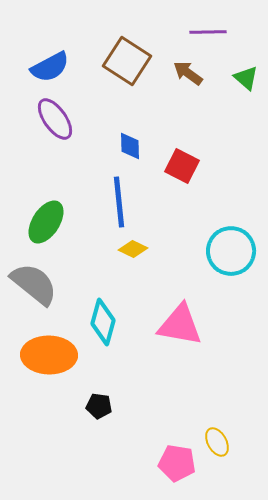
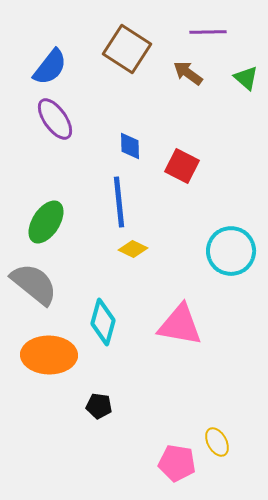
brown square: moved 12 px up
blue semicircle: rotated 24 degrees counterclockwise
